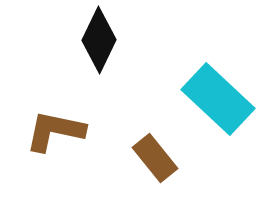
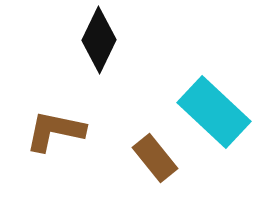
cyan rectangle: moved 4 px left, 13 px down
